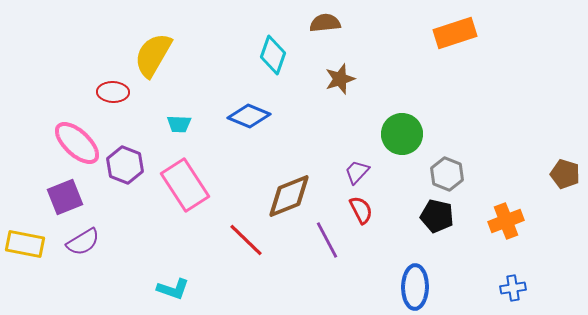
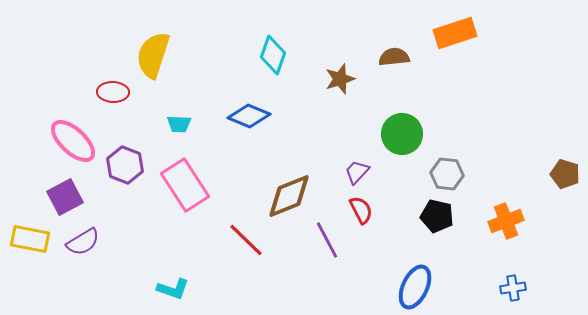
brown semicircle: moved 69 px right, 34 px down
yellow semicircle: rotated 12 degrees counterclockwise
pink ellipse: moved 4 px left, 2 px up
gray hexagon: rotated 16 degrees counterclockwise
purple square: rotated 6 degrees counterclockwise
yellow rectangle: moved 5 px right, 5 px up
blue ellipse: rotated 24 degrees clockwise
